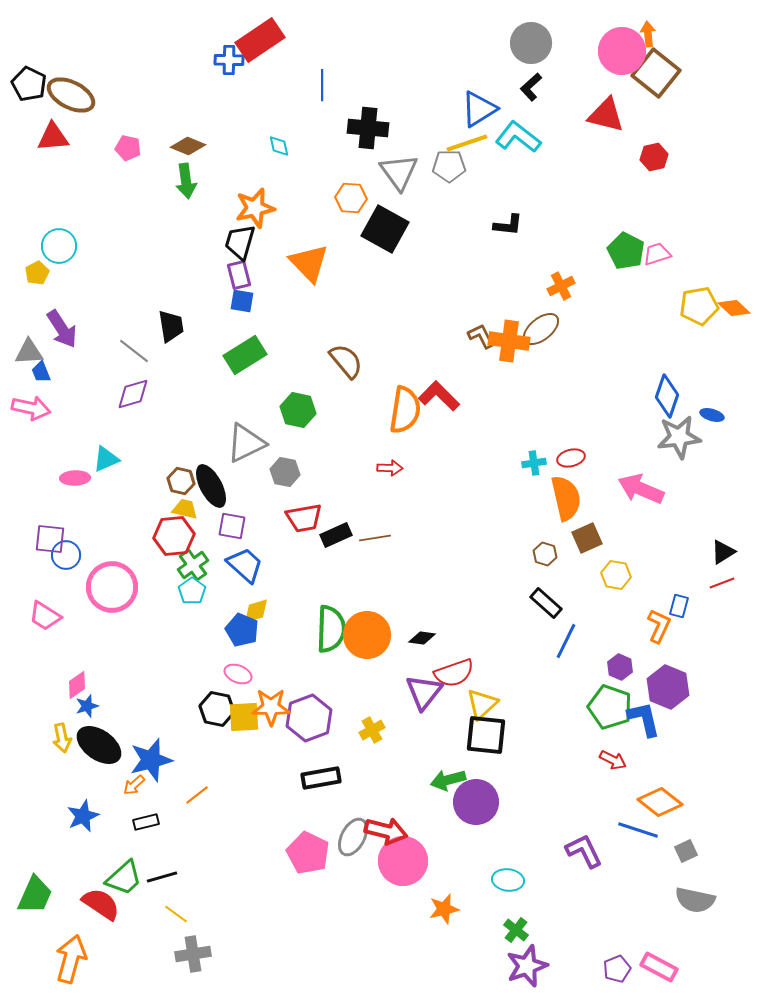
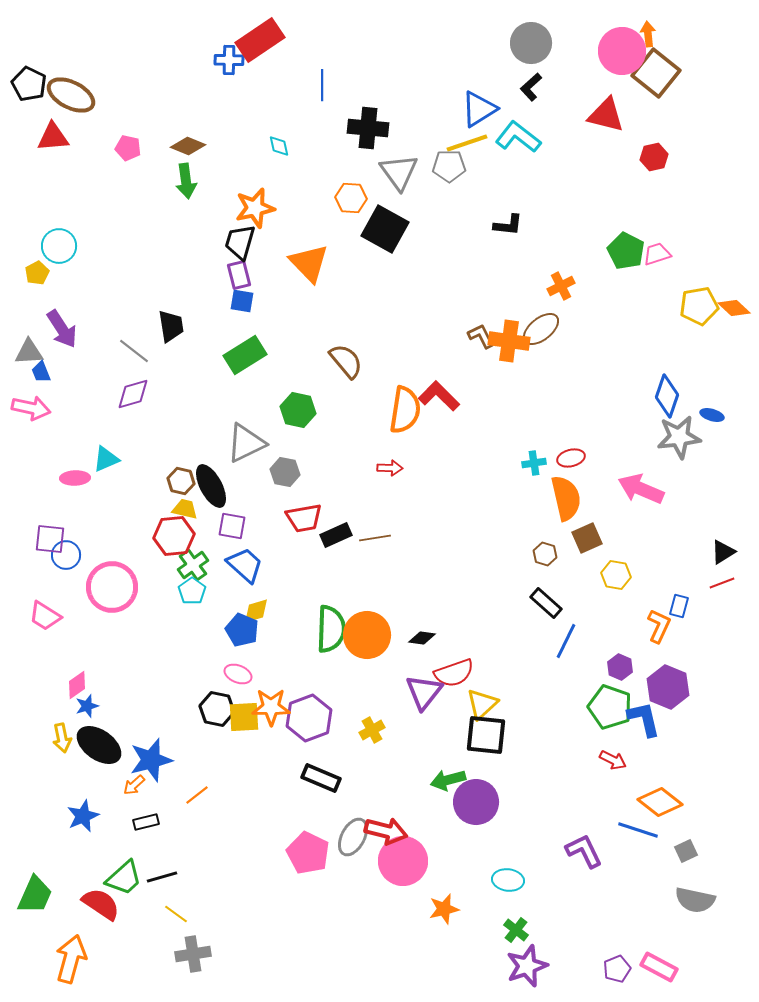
black rectangle at (321, 778): rotated 33 degrees clockwise
